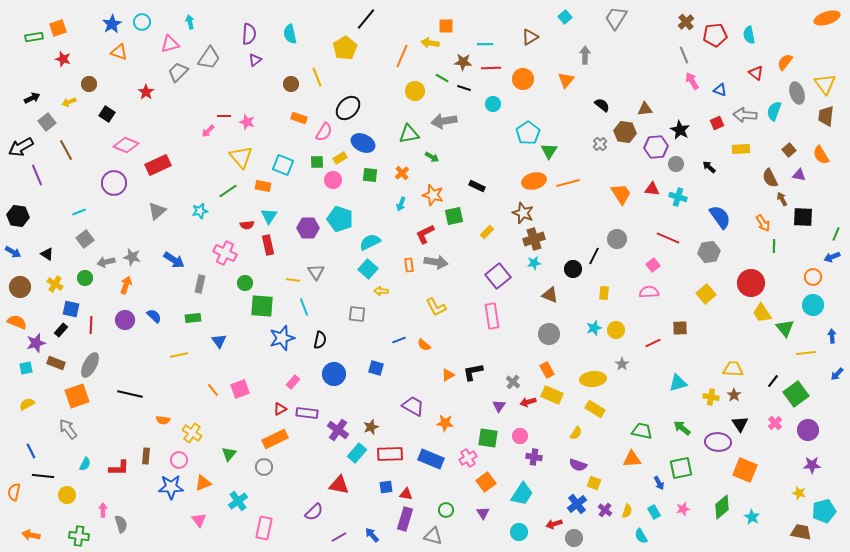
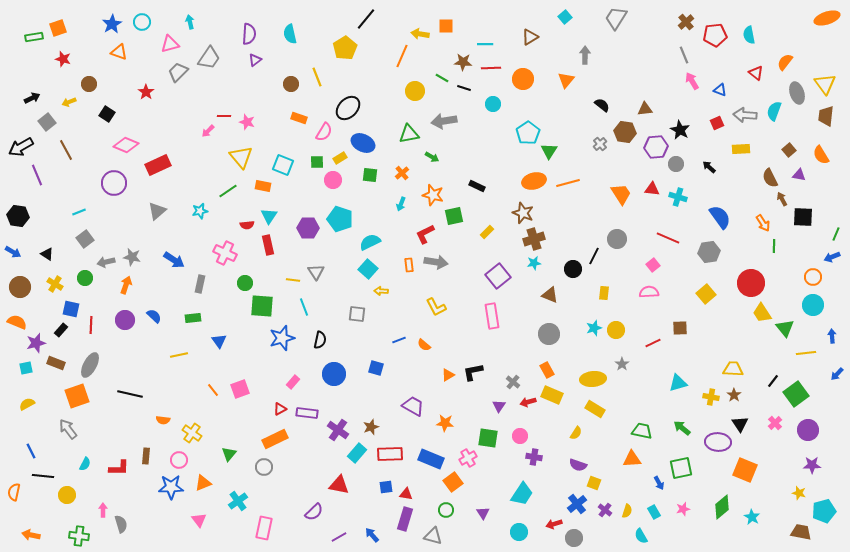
yellow arrow at (430, 43): moved 10 px left, 9 px up
orange square at (486, 482): moved 33 px left
